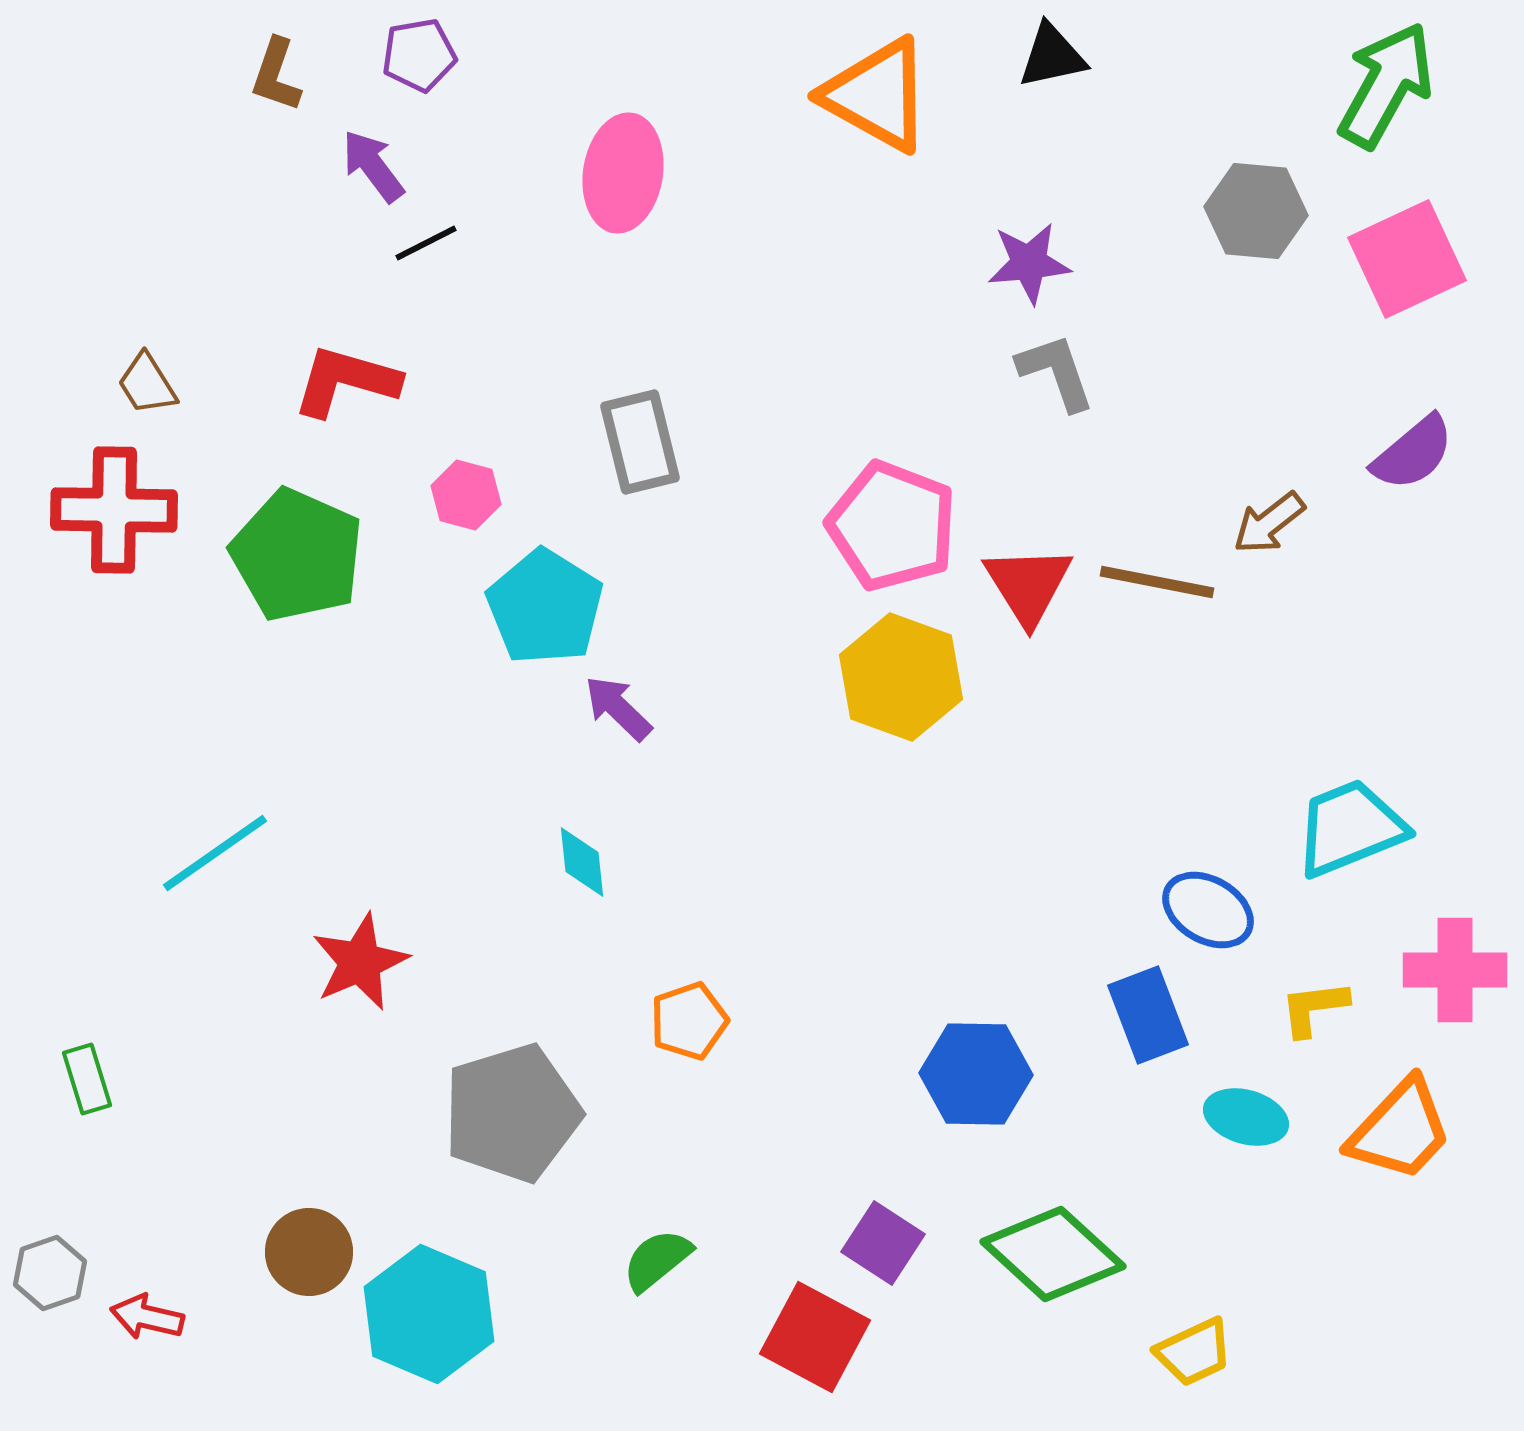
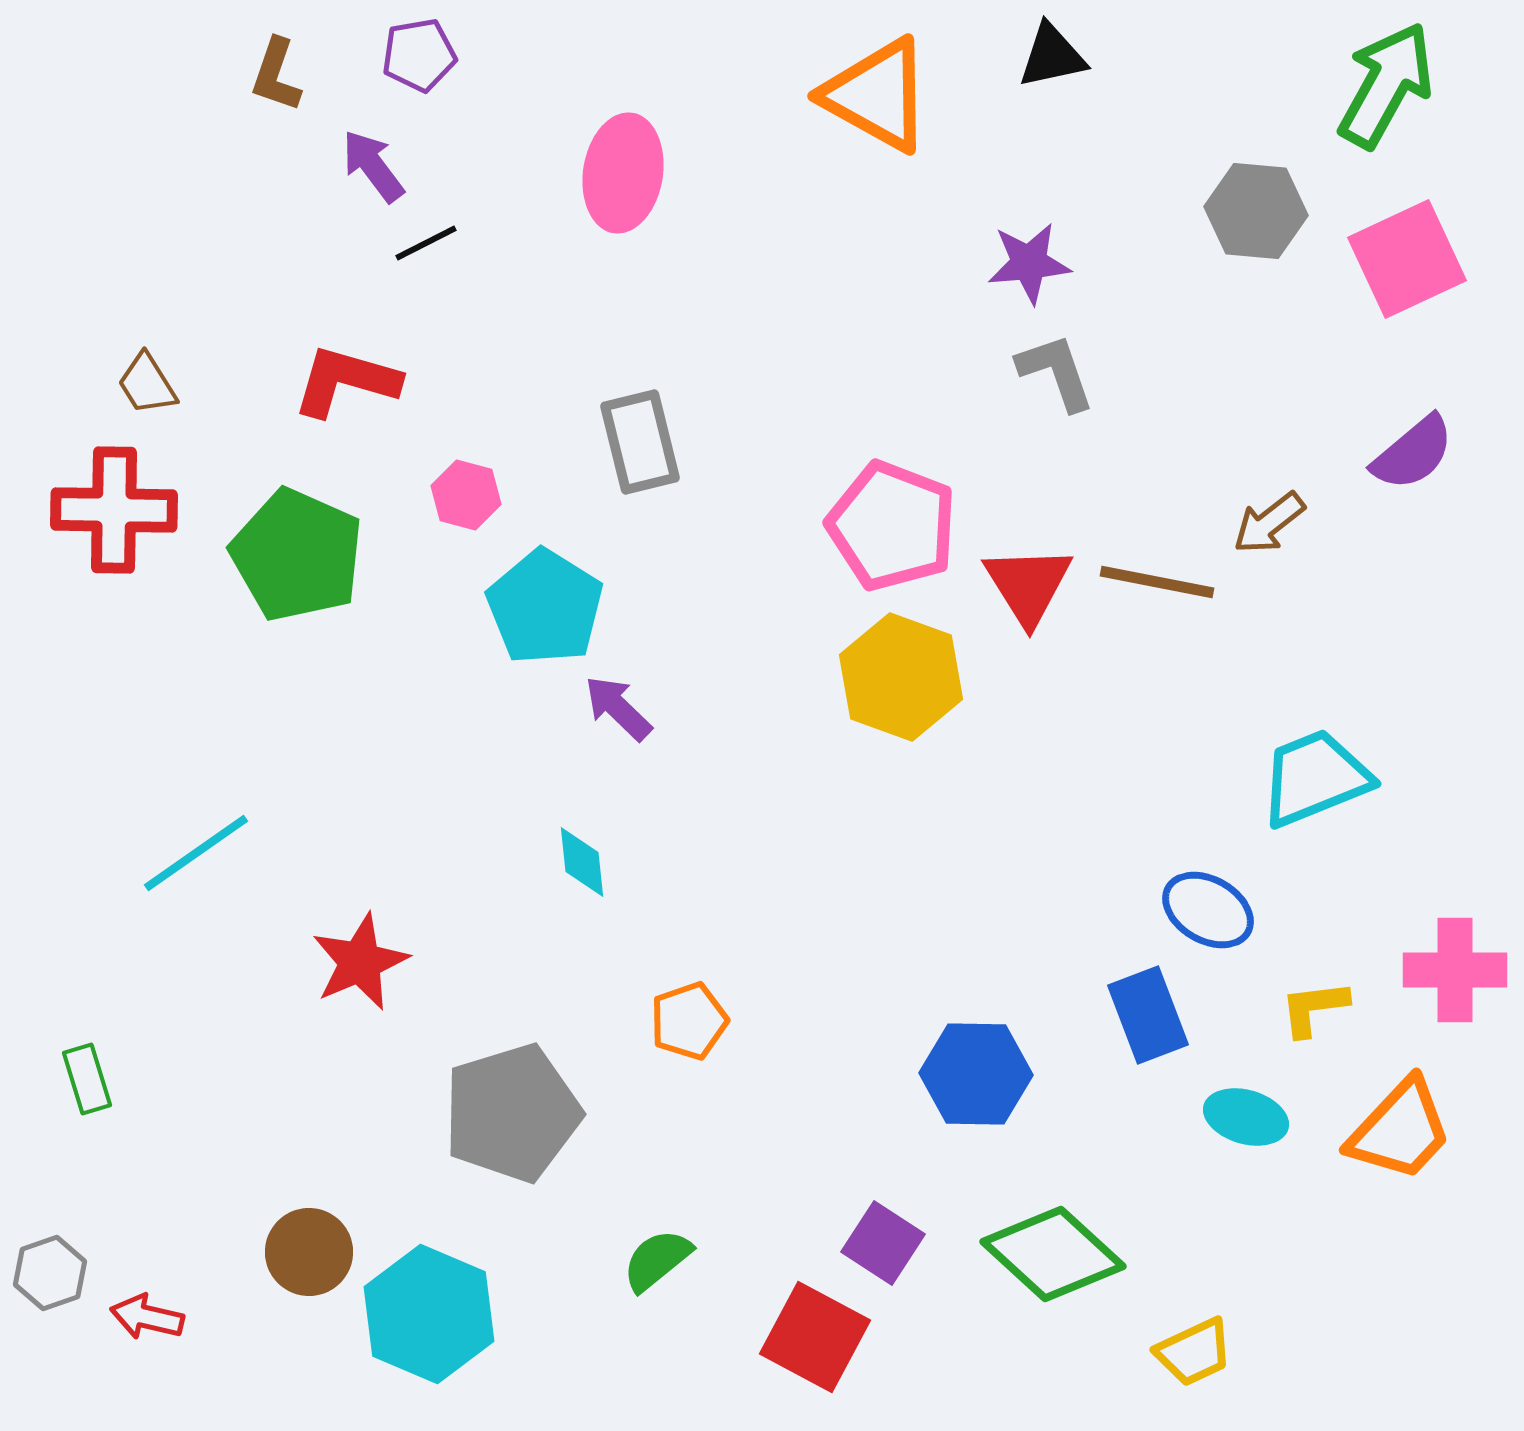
cyan trapezoid at (1350, 828): moved 35 px left, 50 px up
cyan line at (215, 853): moved 19 px left
